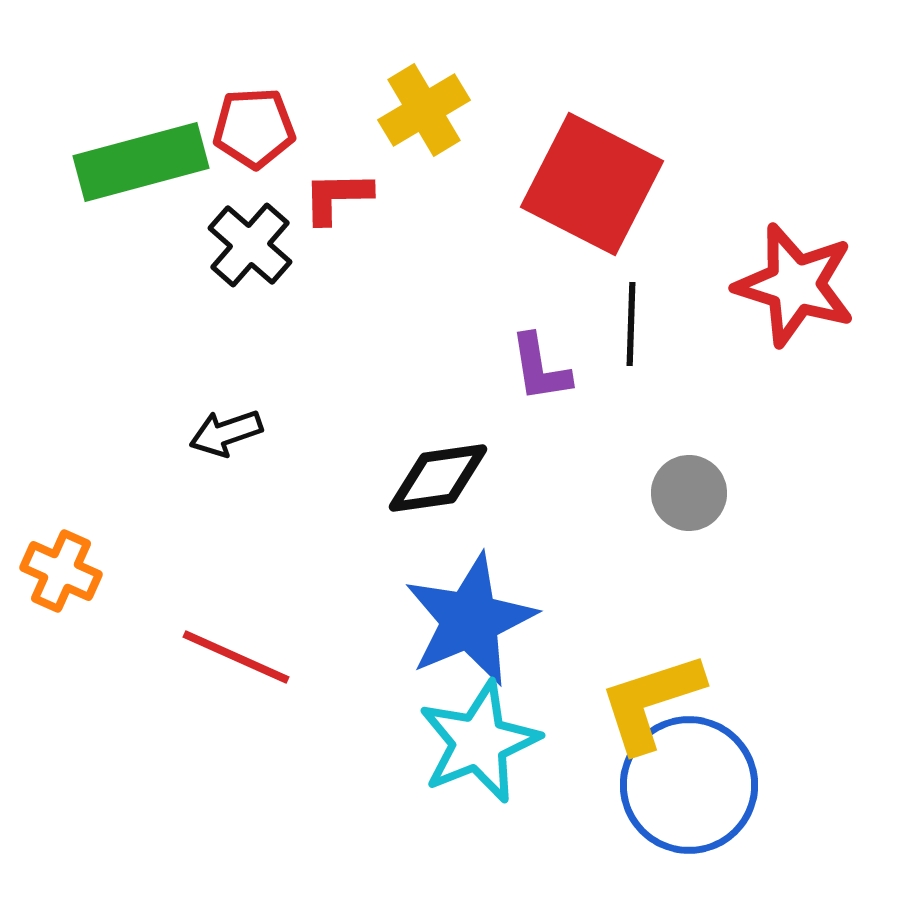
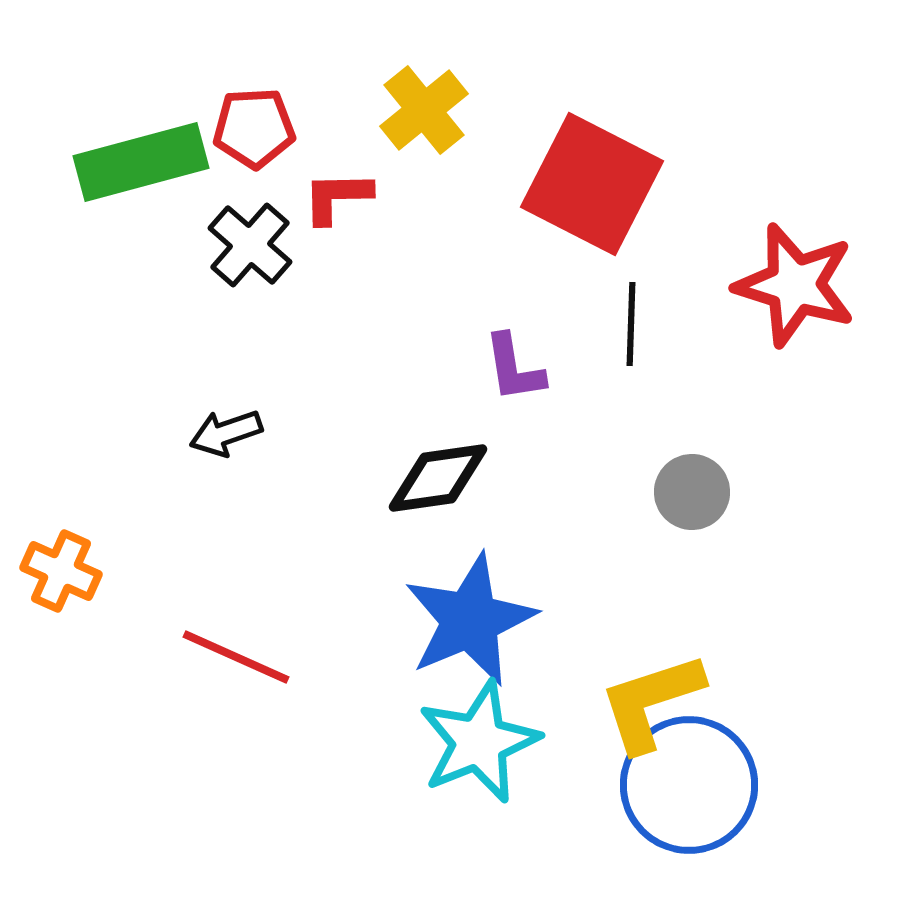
yellow cross: rotated 8 degrees counterclockwise
purple L-shape: moved 26 px left
gray circle: moved 3 px right, 1 px up
